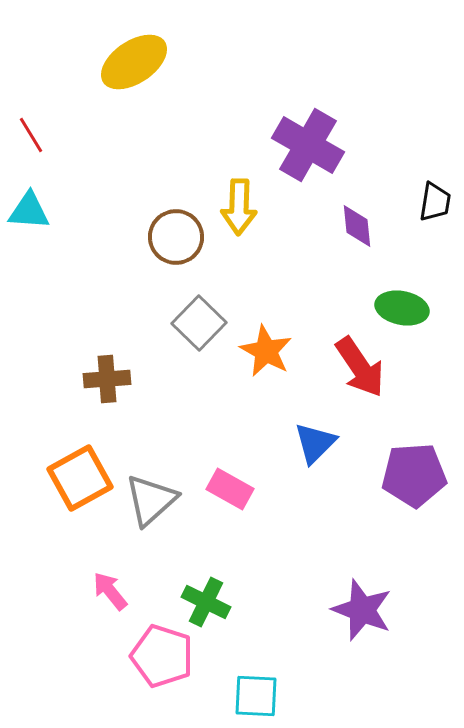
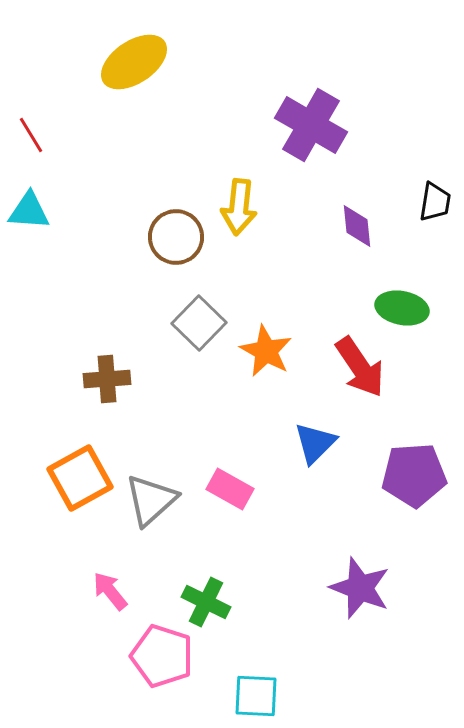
purple cross: moved 3 px right, 20 px up
yellow arrow: rotated 4 degrees clockwise
purple star: moved 2 px left, 22 px up
